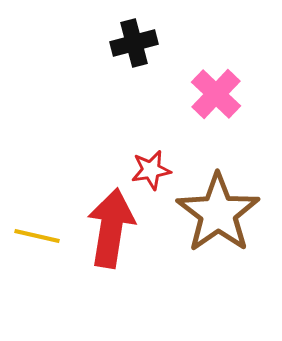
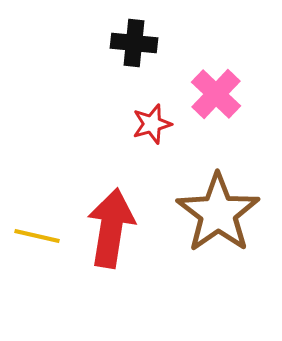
black cross: rotated 21 degrees clockwise
red star: moved 1 px right, 46 px up; rotated 6 degrees counterclockwise
